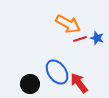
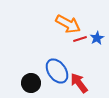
blue star: rotated 24 degrees clockwise
blue ellipse: moved 1 px up
black circle: moved 1 px right, 1 px up
